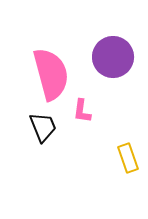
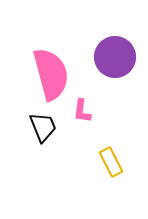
purple circle: moved 2 px right
yellow rectangle: moved 17 px left, 4 px down; rotated 8 degrees counterclockwise
